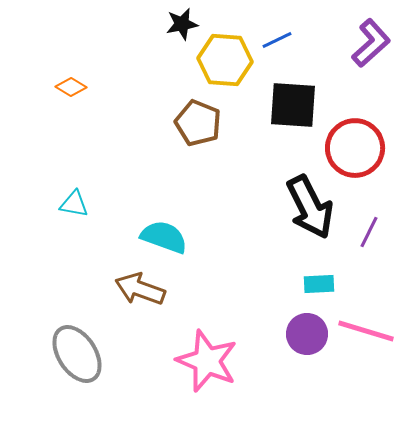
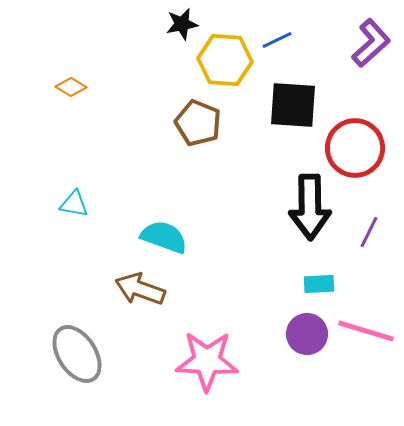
black arrow: rotated 26 degrees clockwise
pink star: rotated 20 degrees counterclockwise
